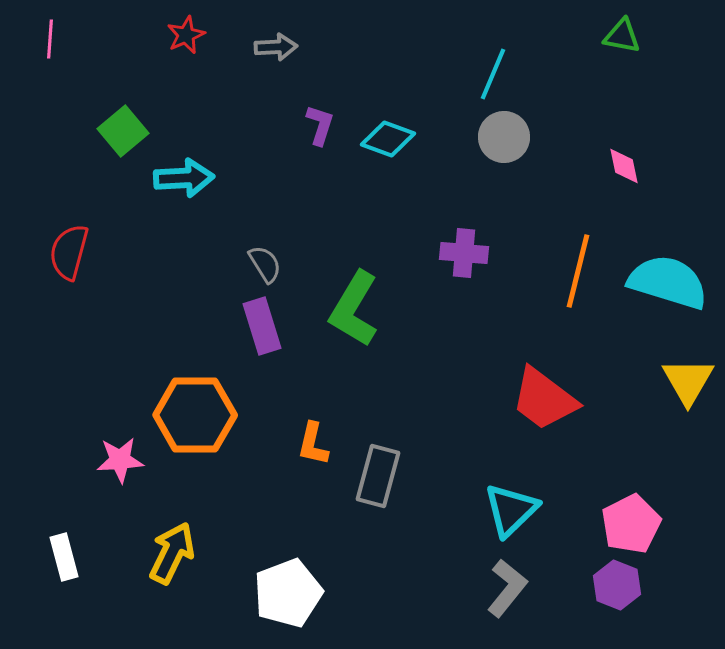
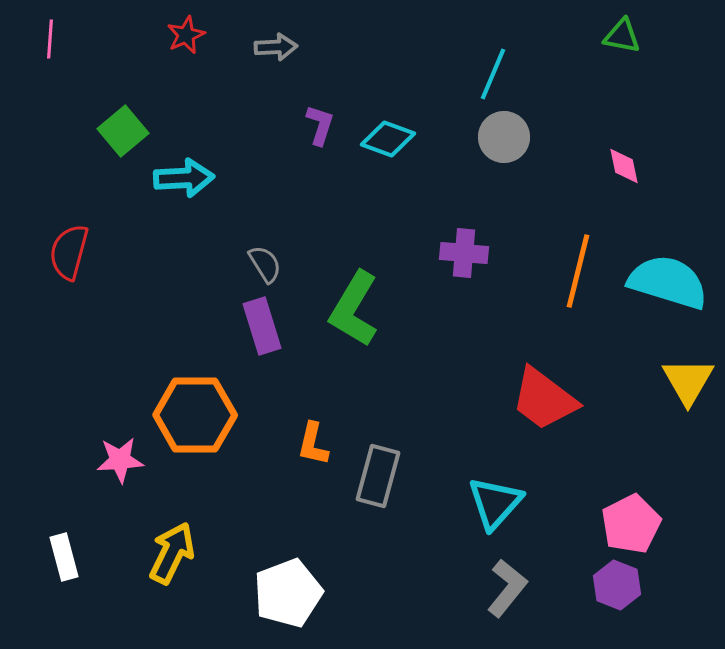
cyan triangle: moved 16 px left, 7 px up; rotated 4 degrees counterclockwise
